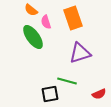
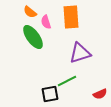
orange semicircle: moved 1 px left, 2 px down
orange rectangle: moved 2 px left, 1 px up; rotated 15 degrees clockwise
green line: rotated 42 degrees counterclockwise
red semicircle: moved 1 px right
